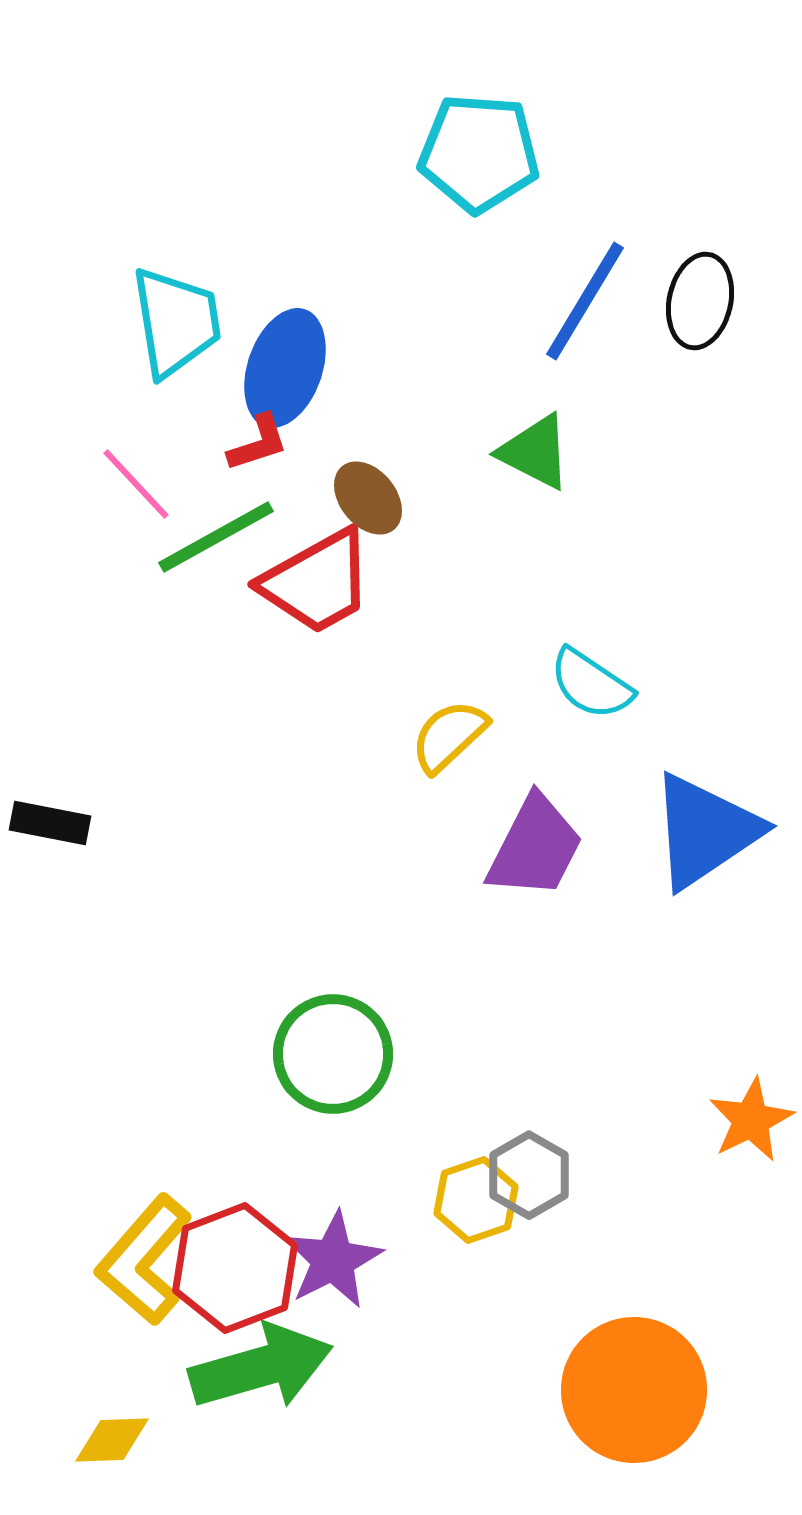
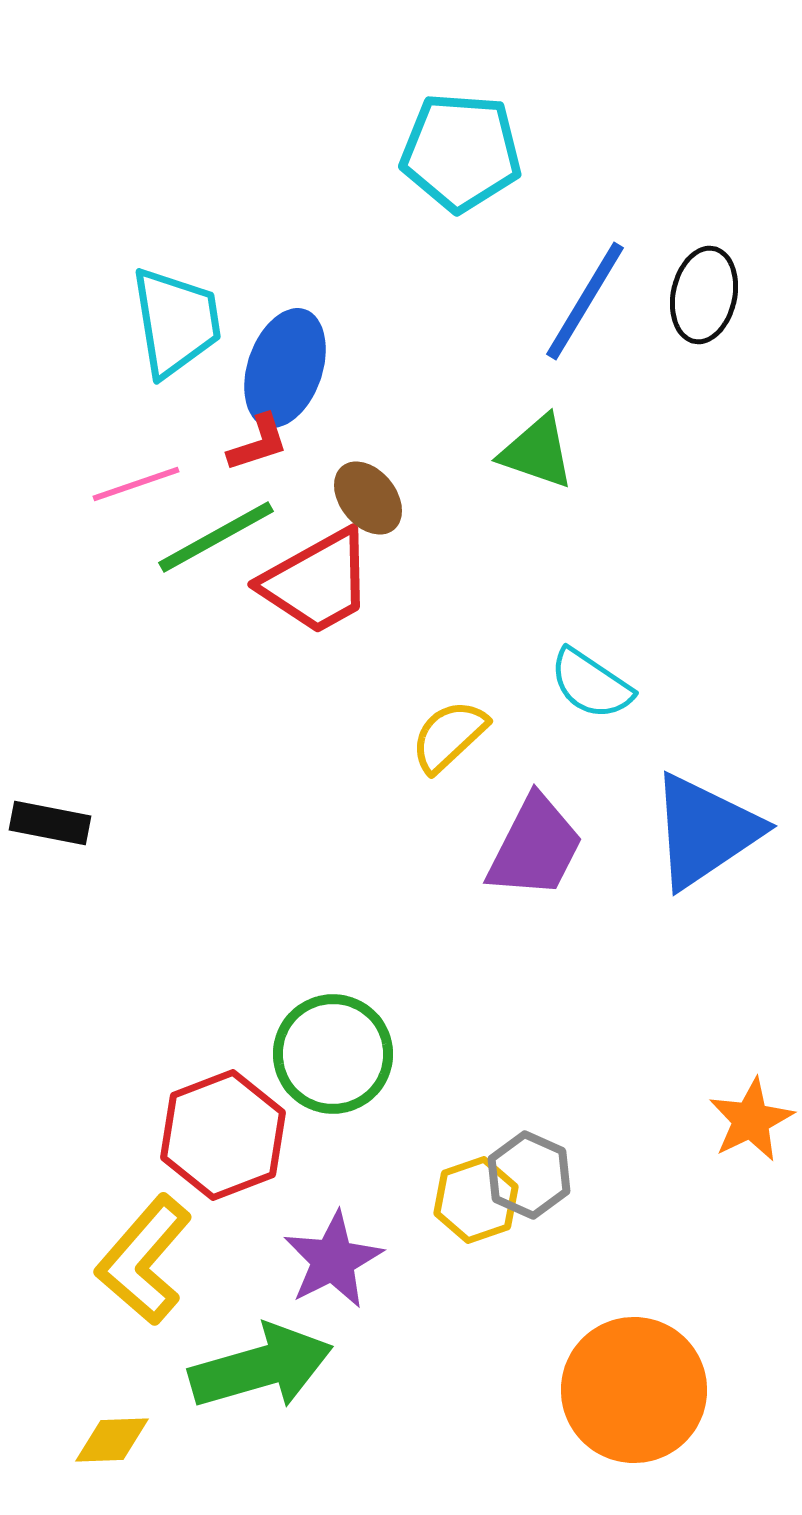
cyan pentagon: moved 18 px left, 1 px up
black ellipse: moved 4 px right, 6 px up
green triangle: moved 2 px right; rotated 8 degrees counterclockwise
pink line: rotated 66 degrees counterclockwise
gray hexagon: rotated 6 degrees counterclockwise
red hexagon: moved 12 px left, 133 px up
